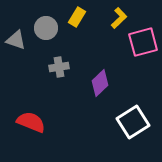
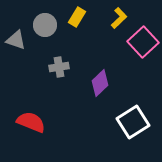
gray circle: moved 1 px left, 3 px up
pink square: rotated 28 degrees counterclockwise
